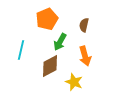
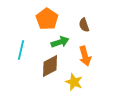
orange pentagon: rotated 15 degrees counterclockwise
brown semicircle: rotated 32 degrees counterclockwise
green arrow: rotated 138 degrees counterclockwise
